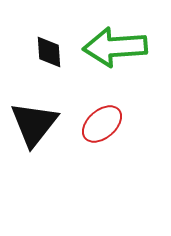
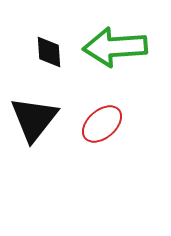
black triangle: moved 5 px up
